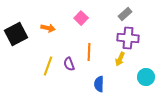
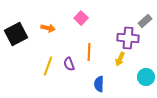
gray rectangle: moved 20 px right, 7 px down
